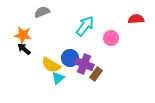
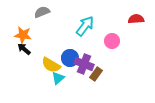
pink circle: moved 1 px right, 3 px down
